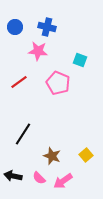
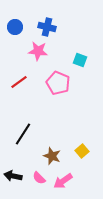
yellow square: moved 4 px left, 4 px up
